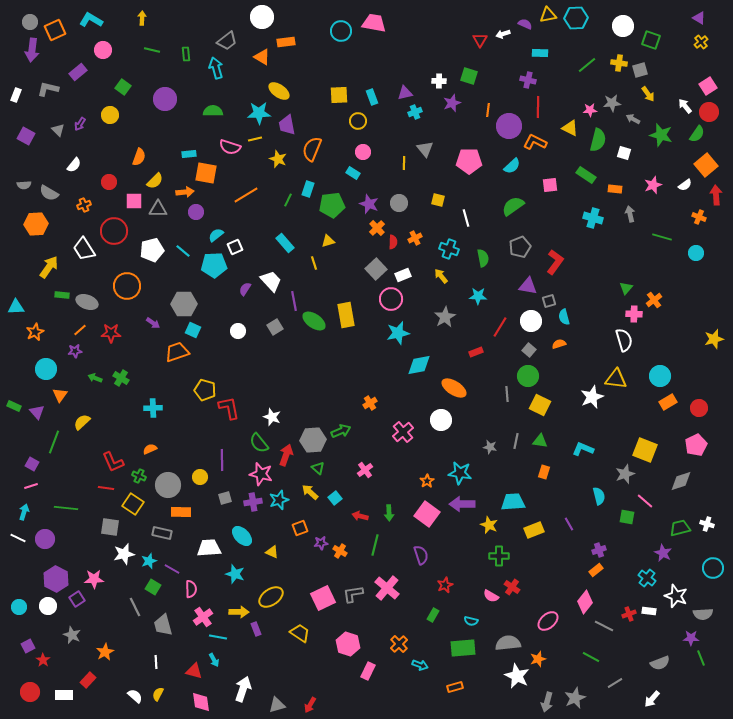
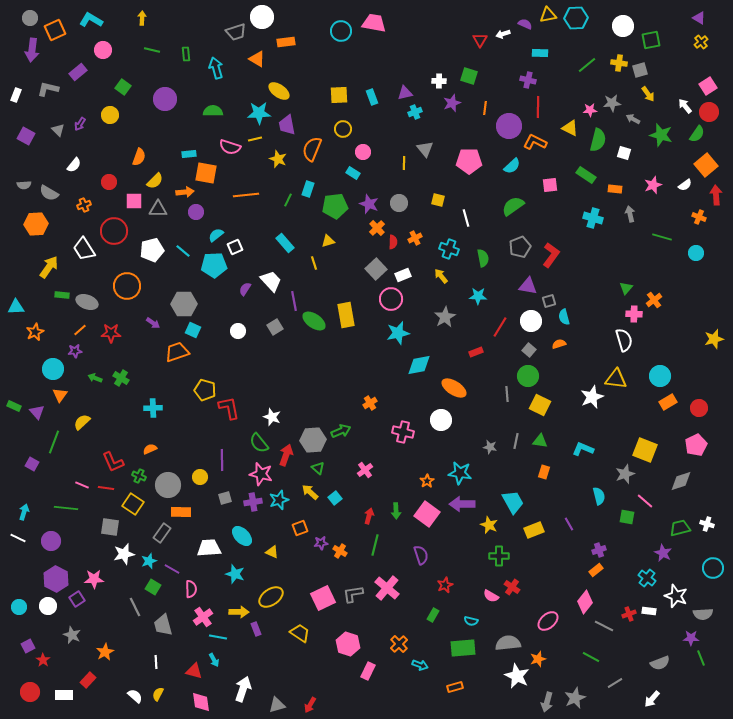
gray circle at (30, 22): moved 4 px up
green square at (651, 40): rotated 30 degrees counterclockwise
gray trapezoid at (227, 41): moved 9 px right, 9 px up; rotated 20 degrees clockwise
orange triangle at (262, 57): moved 5 px left, 2 px down
orange line at (488, 110): moved 3 px left, 2 px up
yellow circle at (358, 121): moved 15 px left, 8 px down
orange line at (246, 195): rotated 25 degrees clockwise
green pentagon at (332, 205): moved 3 px right, 1 px down
red L-shape at (555, 262): moved 4 px left, 7 px up
cyan circle at (46, 369): moved 7 px right
pink cross at (403, 432): rotated 35 degrees counterclockwise
pink line at (31, 486): moved 51 px right, 1 px up; rotated 40 degrees clockwise
cyan trapezoid at (513, 502): rotated 65 degrees clockwise
green arrow at (389, 513): moved 7 px right, 2 px up
red arrow at (360, 516): moved 9 px right; rotated 91 degrees clockwise
gray rectangle at (162, 533): rotated 66 degrees counterclockwise
purple circle at (45, 539): moved 6 px right, 2 px down
